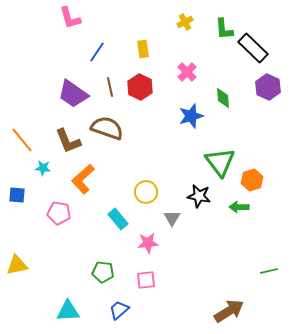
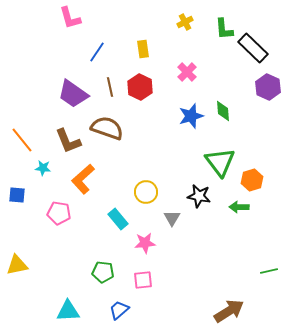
green diamond: moved 13 px down
pink star: moved 3 px left
pink square: moved 3 px left
